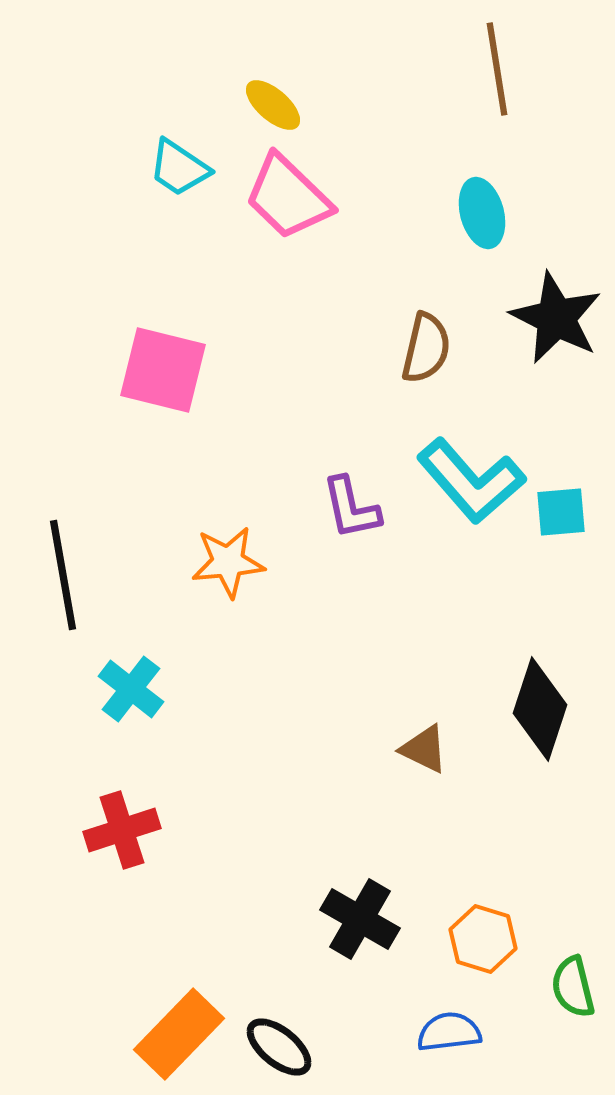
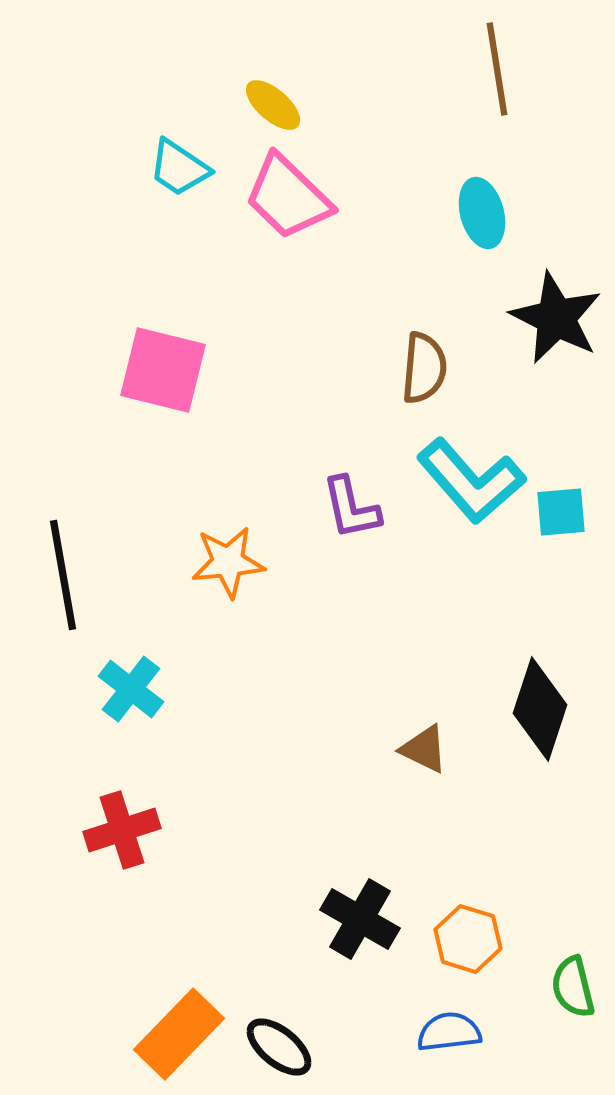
brown semicircle: moved 2 px left, 20 px down; rotated 8 degrees counterclockwise
orange hexagon: moved 15 px left
